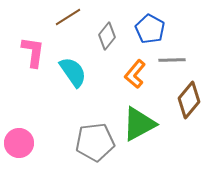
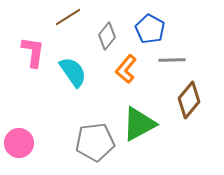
orange L-shape: moved 9 px left, 5 px up
